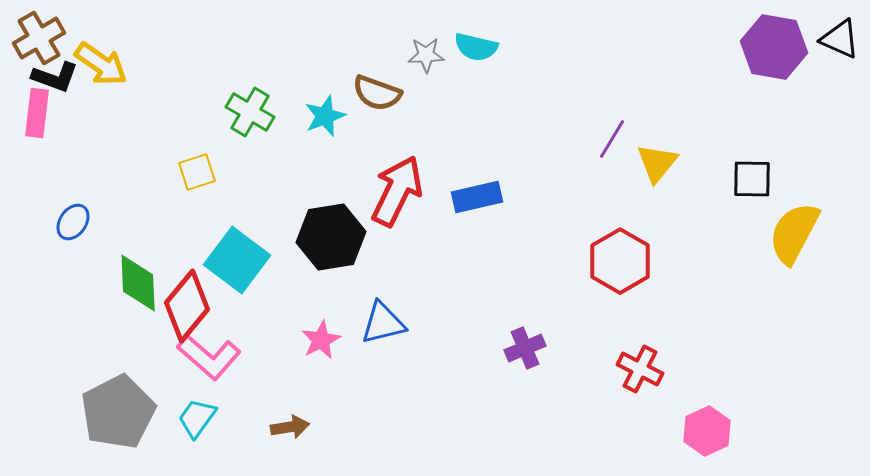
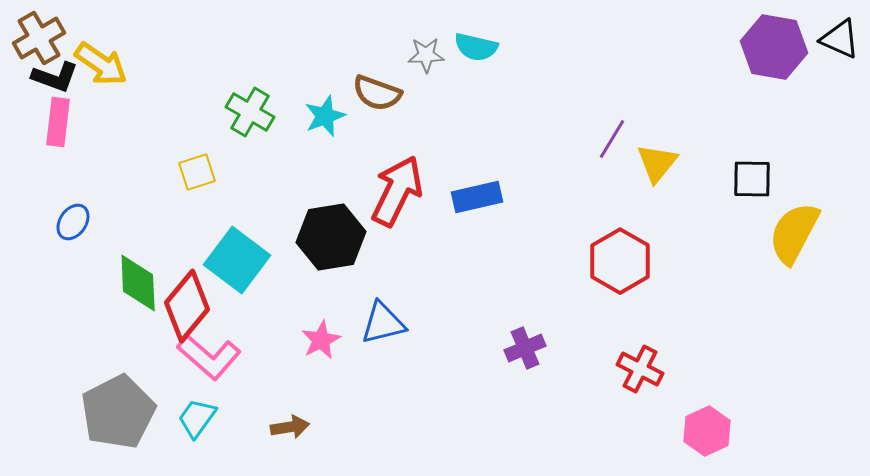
pink rectangle: moved 21 px right, 9 px down
